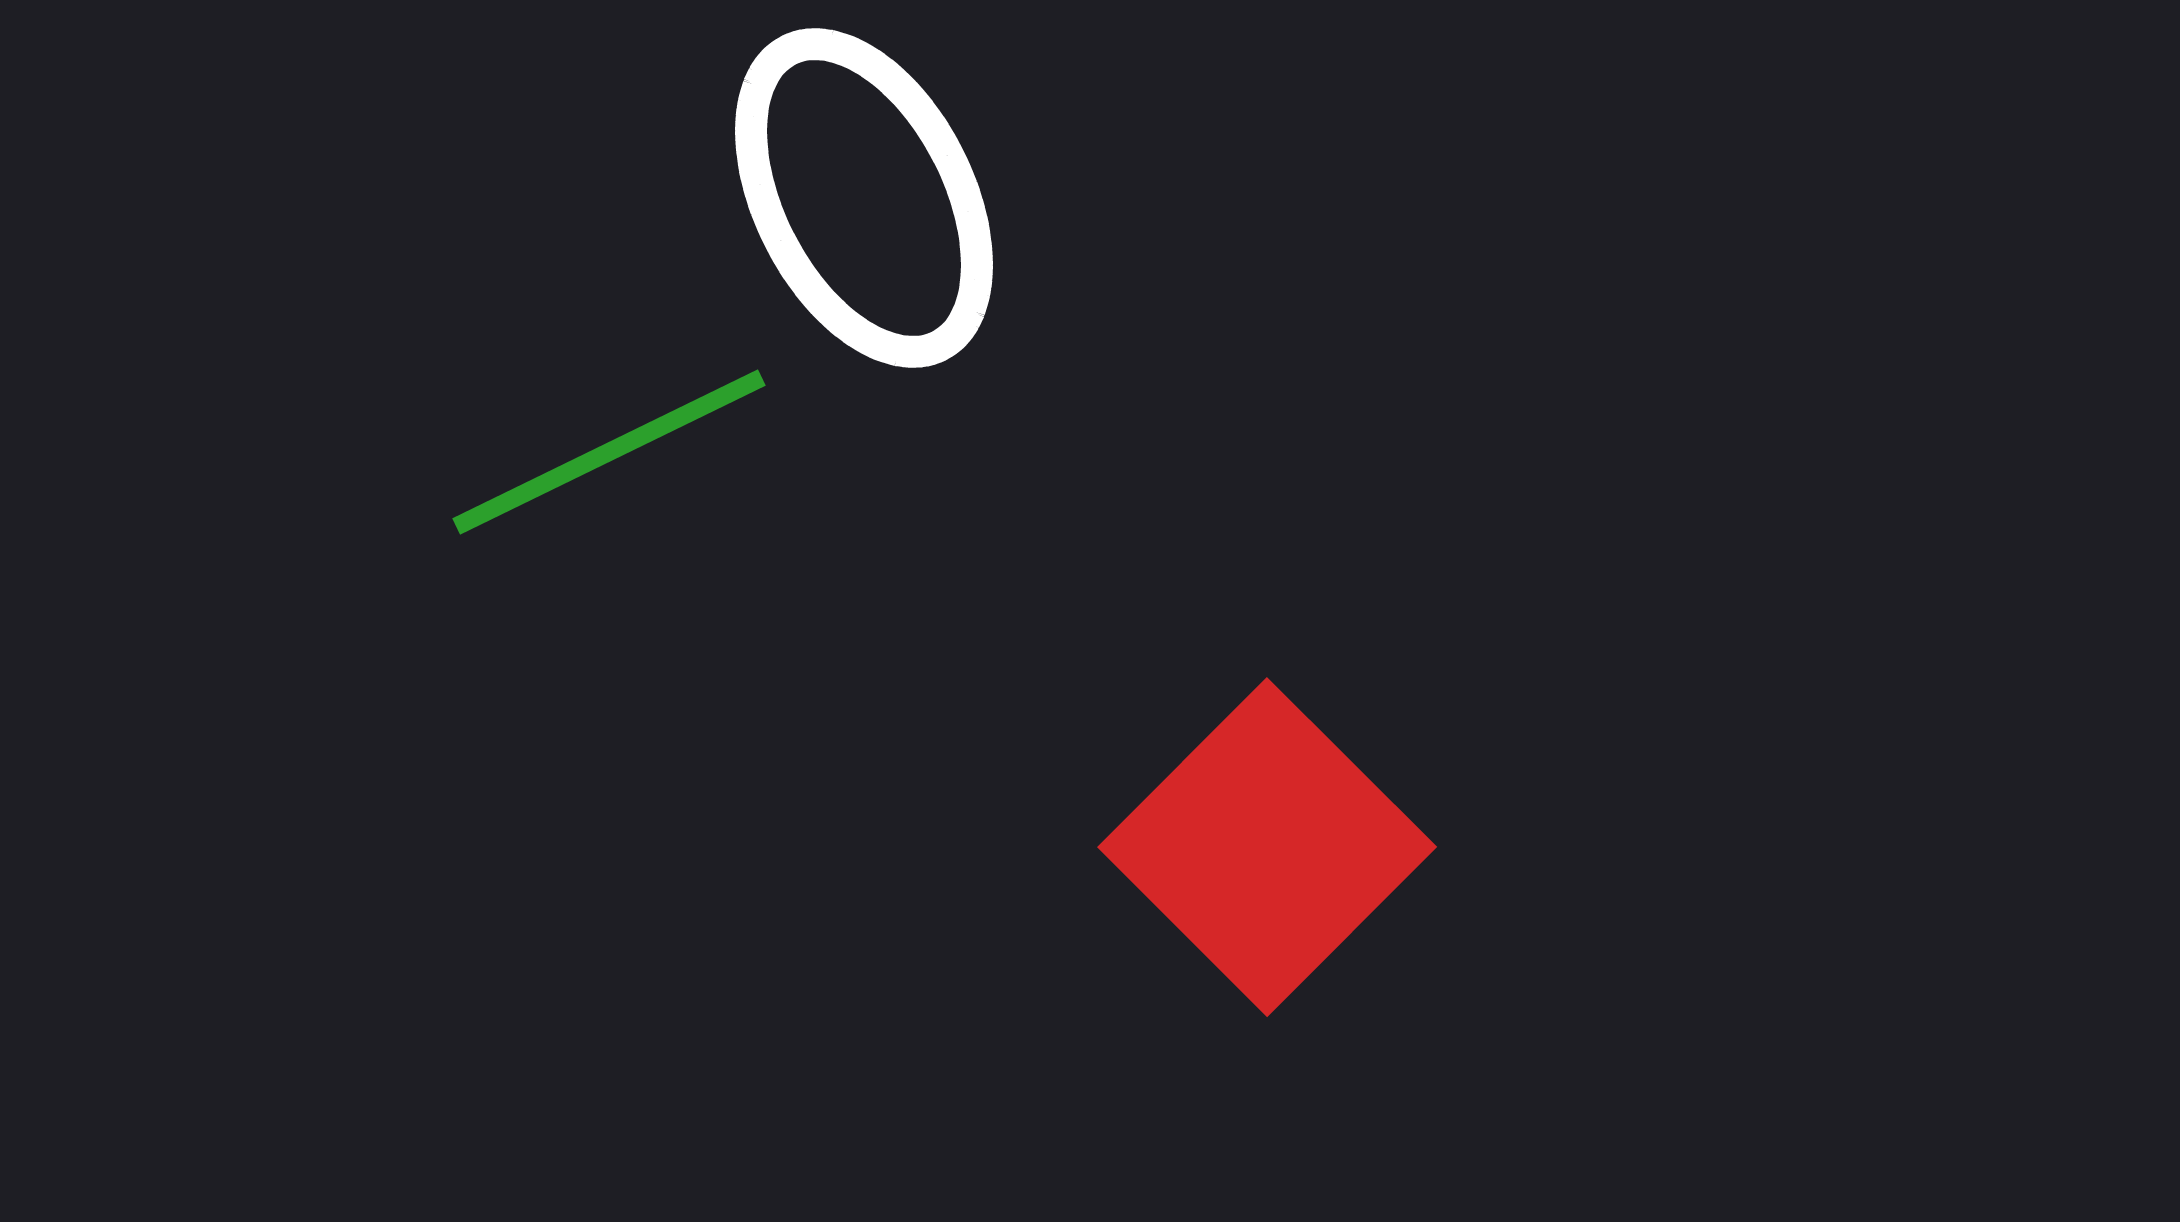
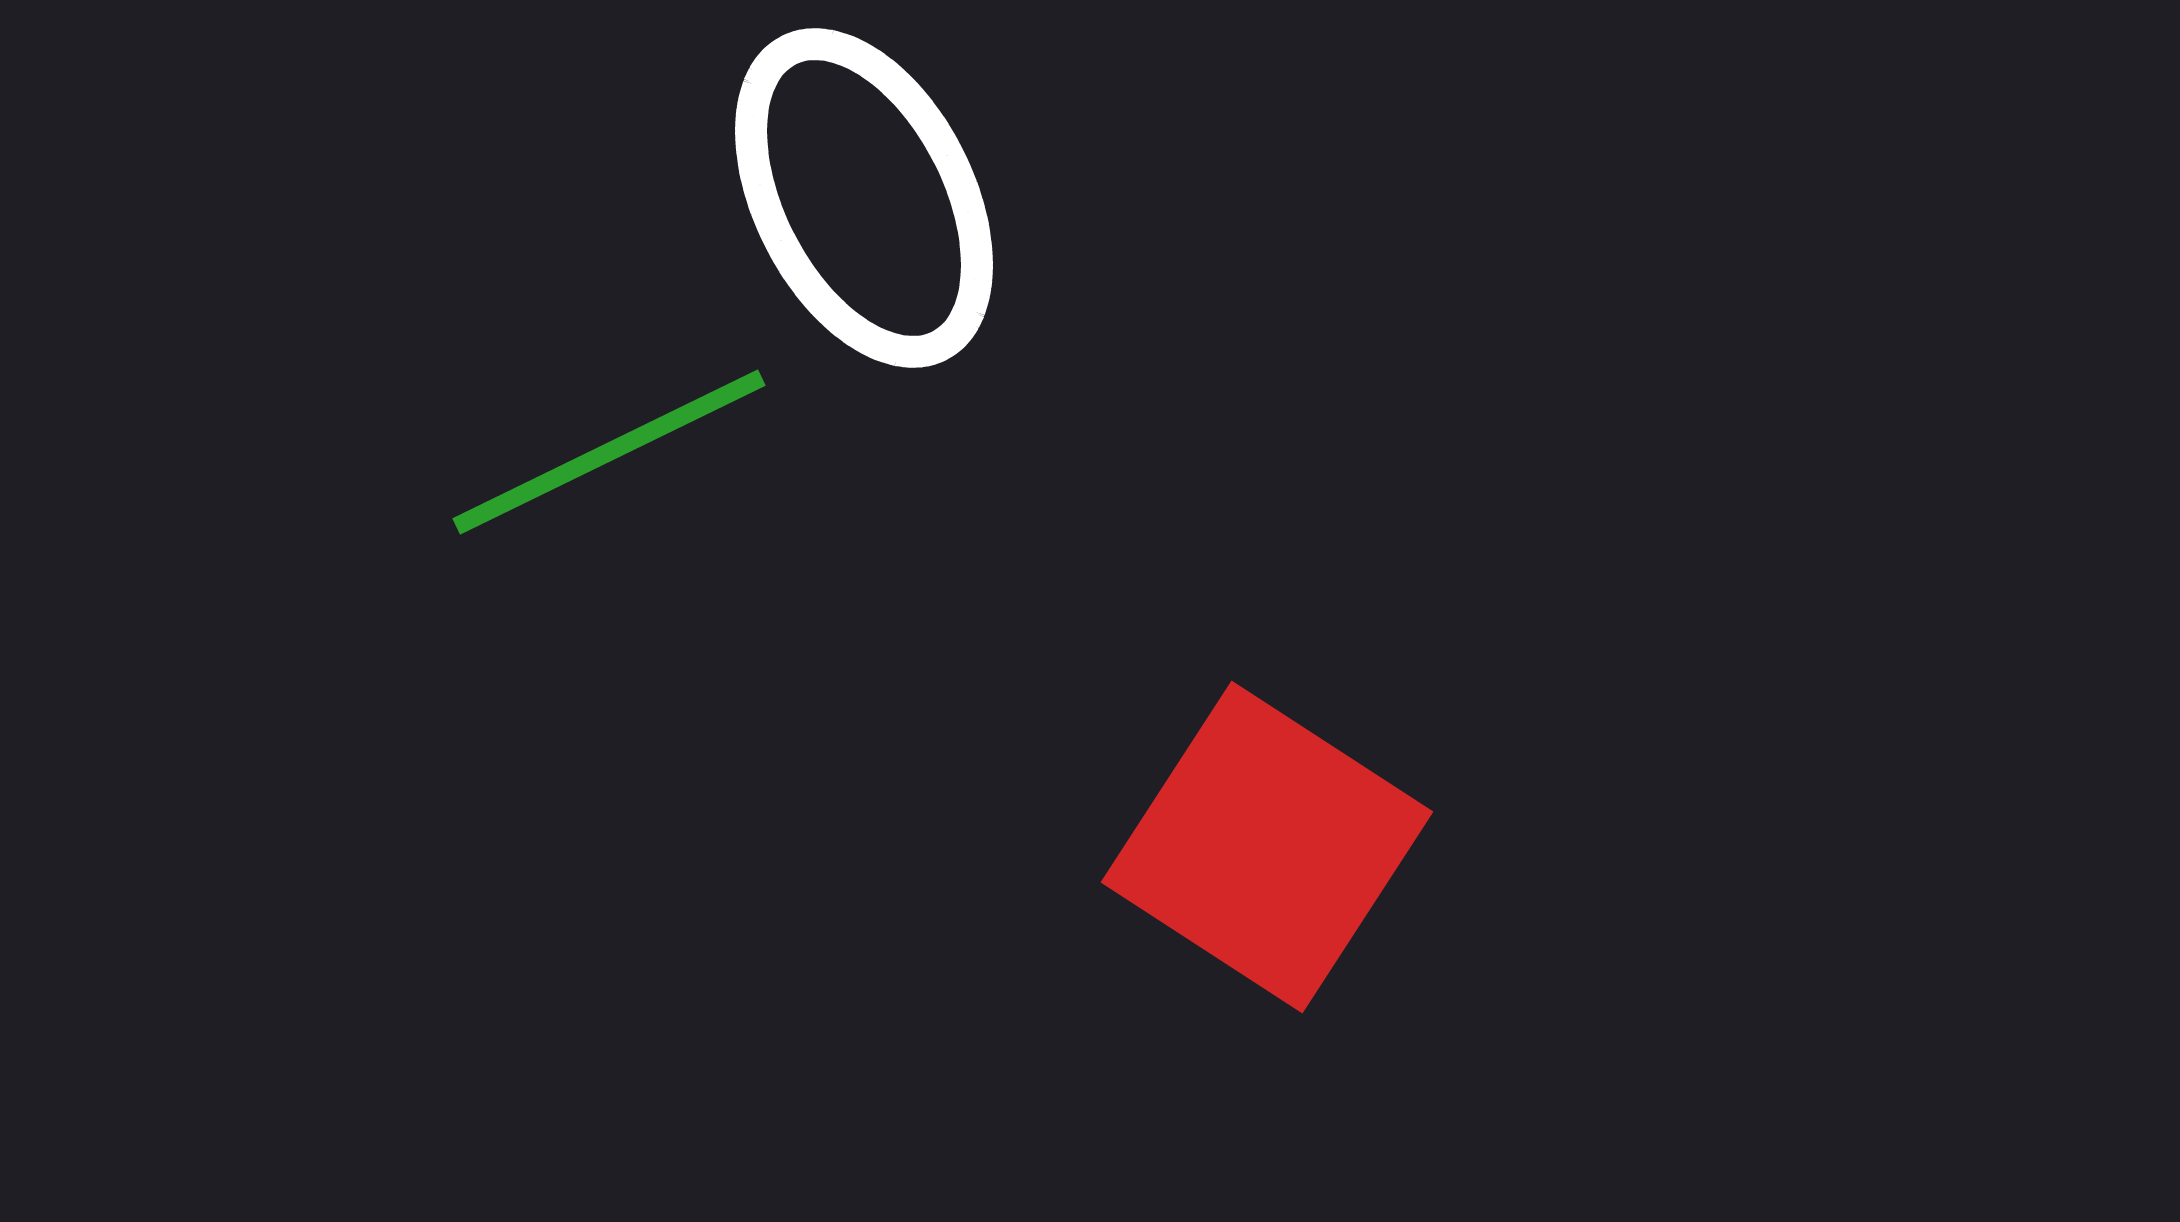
red square: rotated 12 degrees counterclockwise
